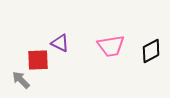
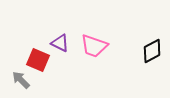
pink trapezoid: moved 17 px left; rotated 28 degrees clockwise
black diamond: moved 1 px right
red square: rotated 25 degrees clockwise
